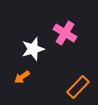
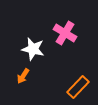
white star: rotated 30 degrees clockwise
orange arrow: moved 1 px right, 1 px up; rotated 21 degrees counterclockwise
